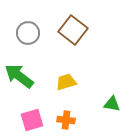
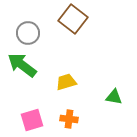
brown square: moved 11 px up
green arrow: moved 3 px right, 11 px up
green triangle: moved 2 px right, 7 px up
orange cross: moved 3 px right, 1 px up
